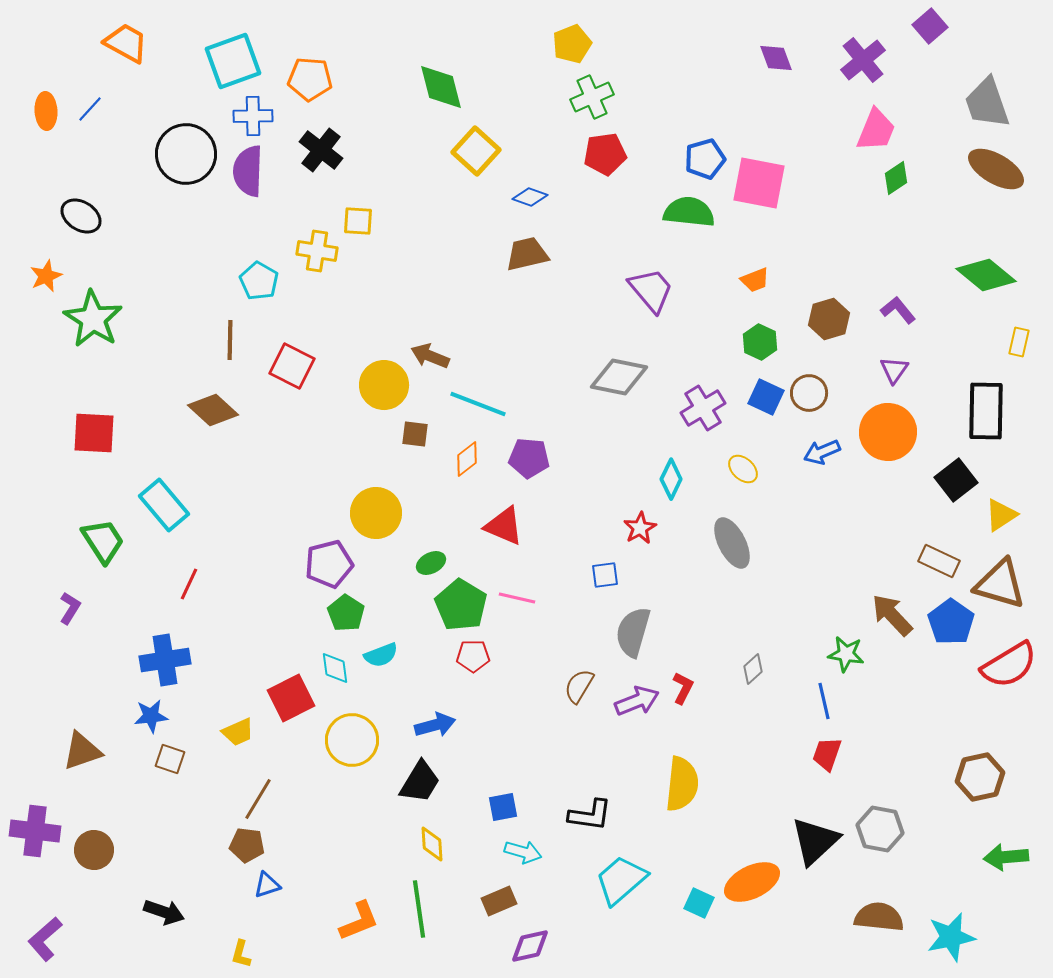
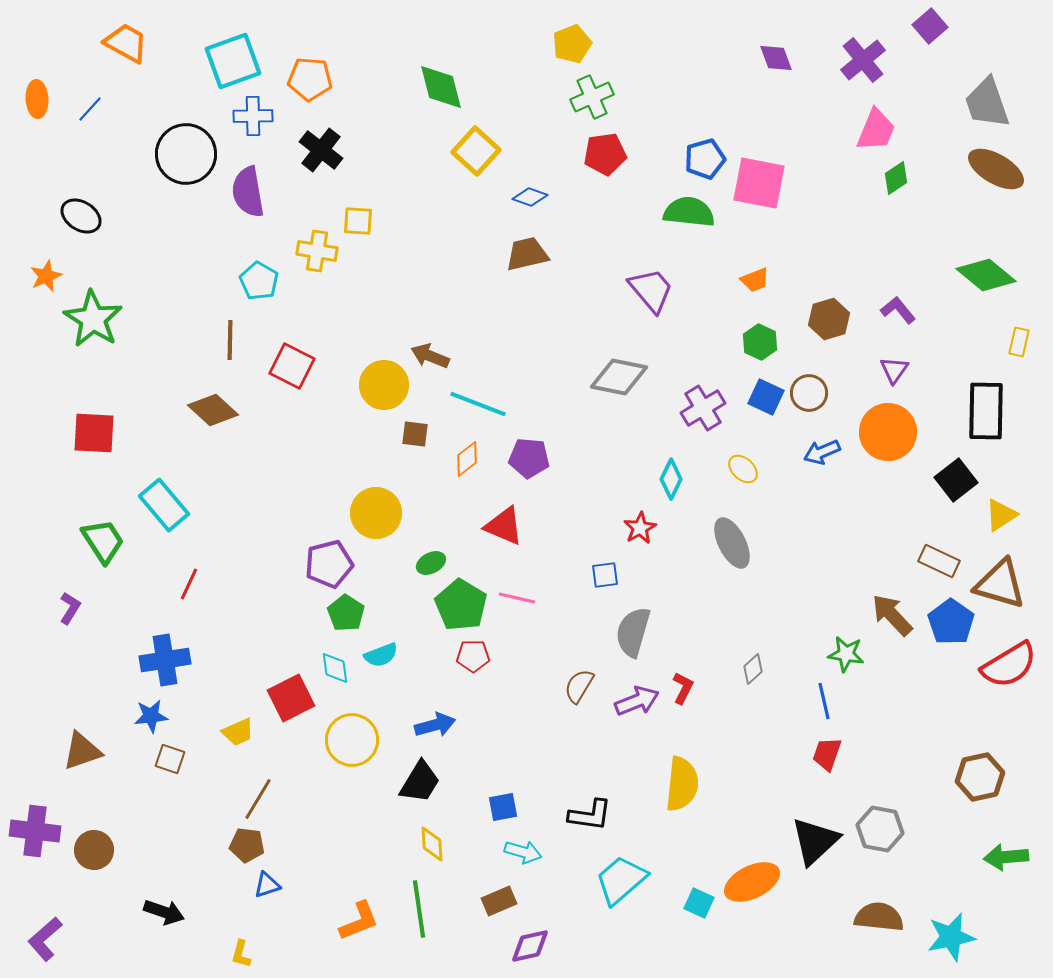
orange ellipse at (46, 111): moved 9 px left, 12 px up
purple semicircle at (248, 171): moved 21 px down; rotated 12 degrees counterclockwise
